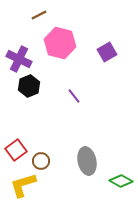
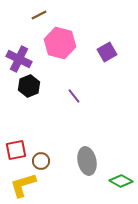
red square: rotated 25 degrees clockwise
